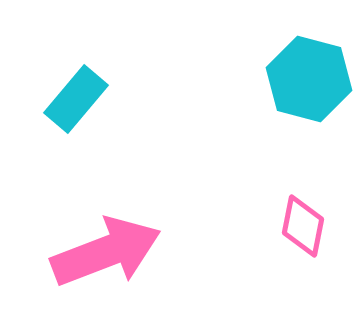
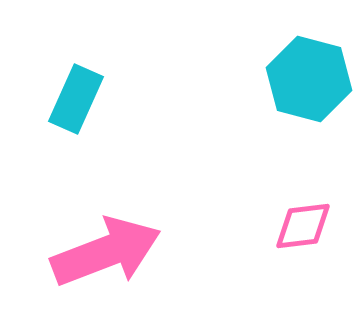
cyan rectangle: rotated 16 degrees counterclockwise
pink diamond: rotated 72 degrees clockwise
